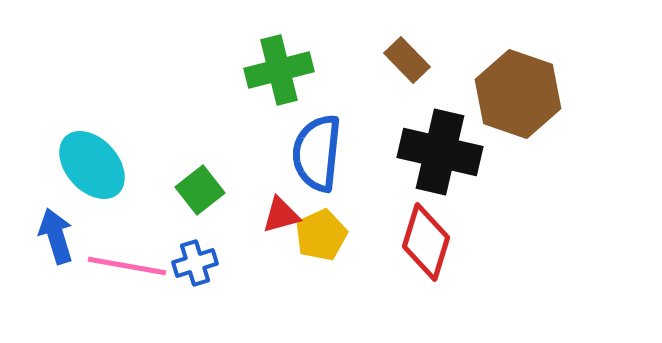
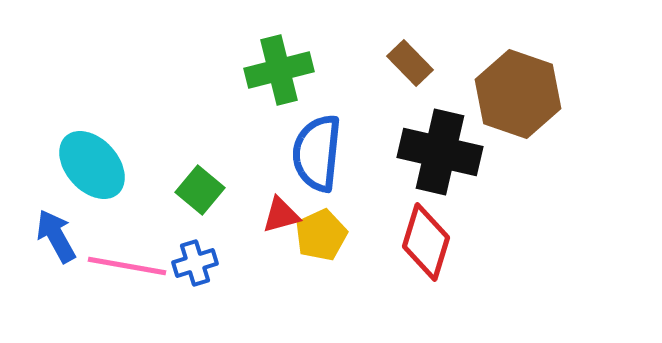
brown rectangle: moved 3 px right, 3 px down
green square: rotated 12 degrees counterclockwise
blue arrow: rotated 12 degrees counterclockwise
